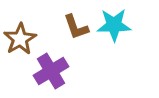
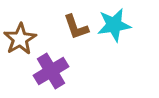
cyan star: rotated 8 degrees counterclockwise
